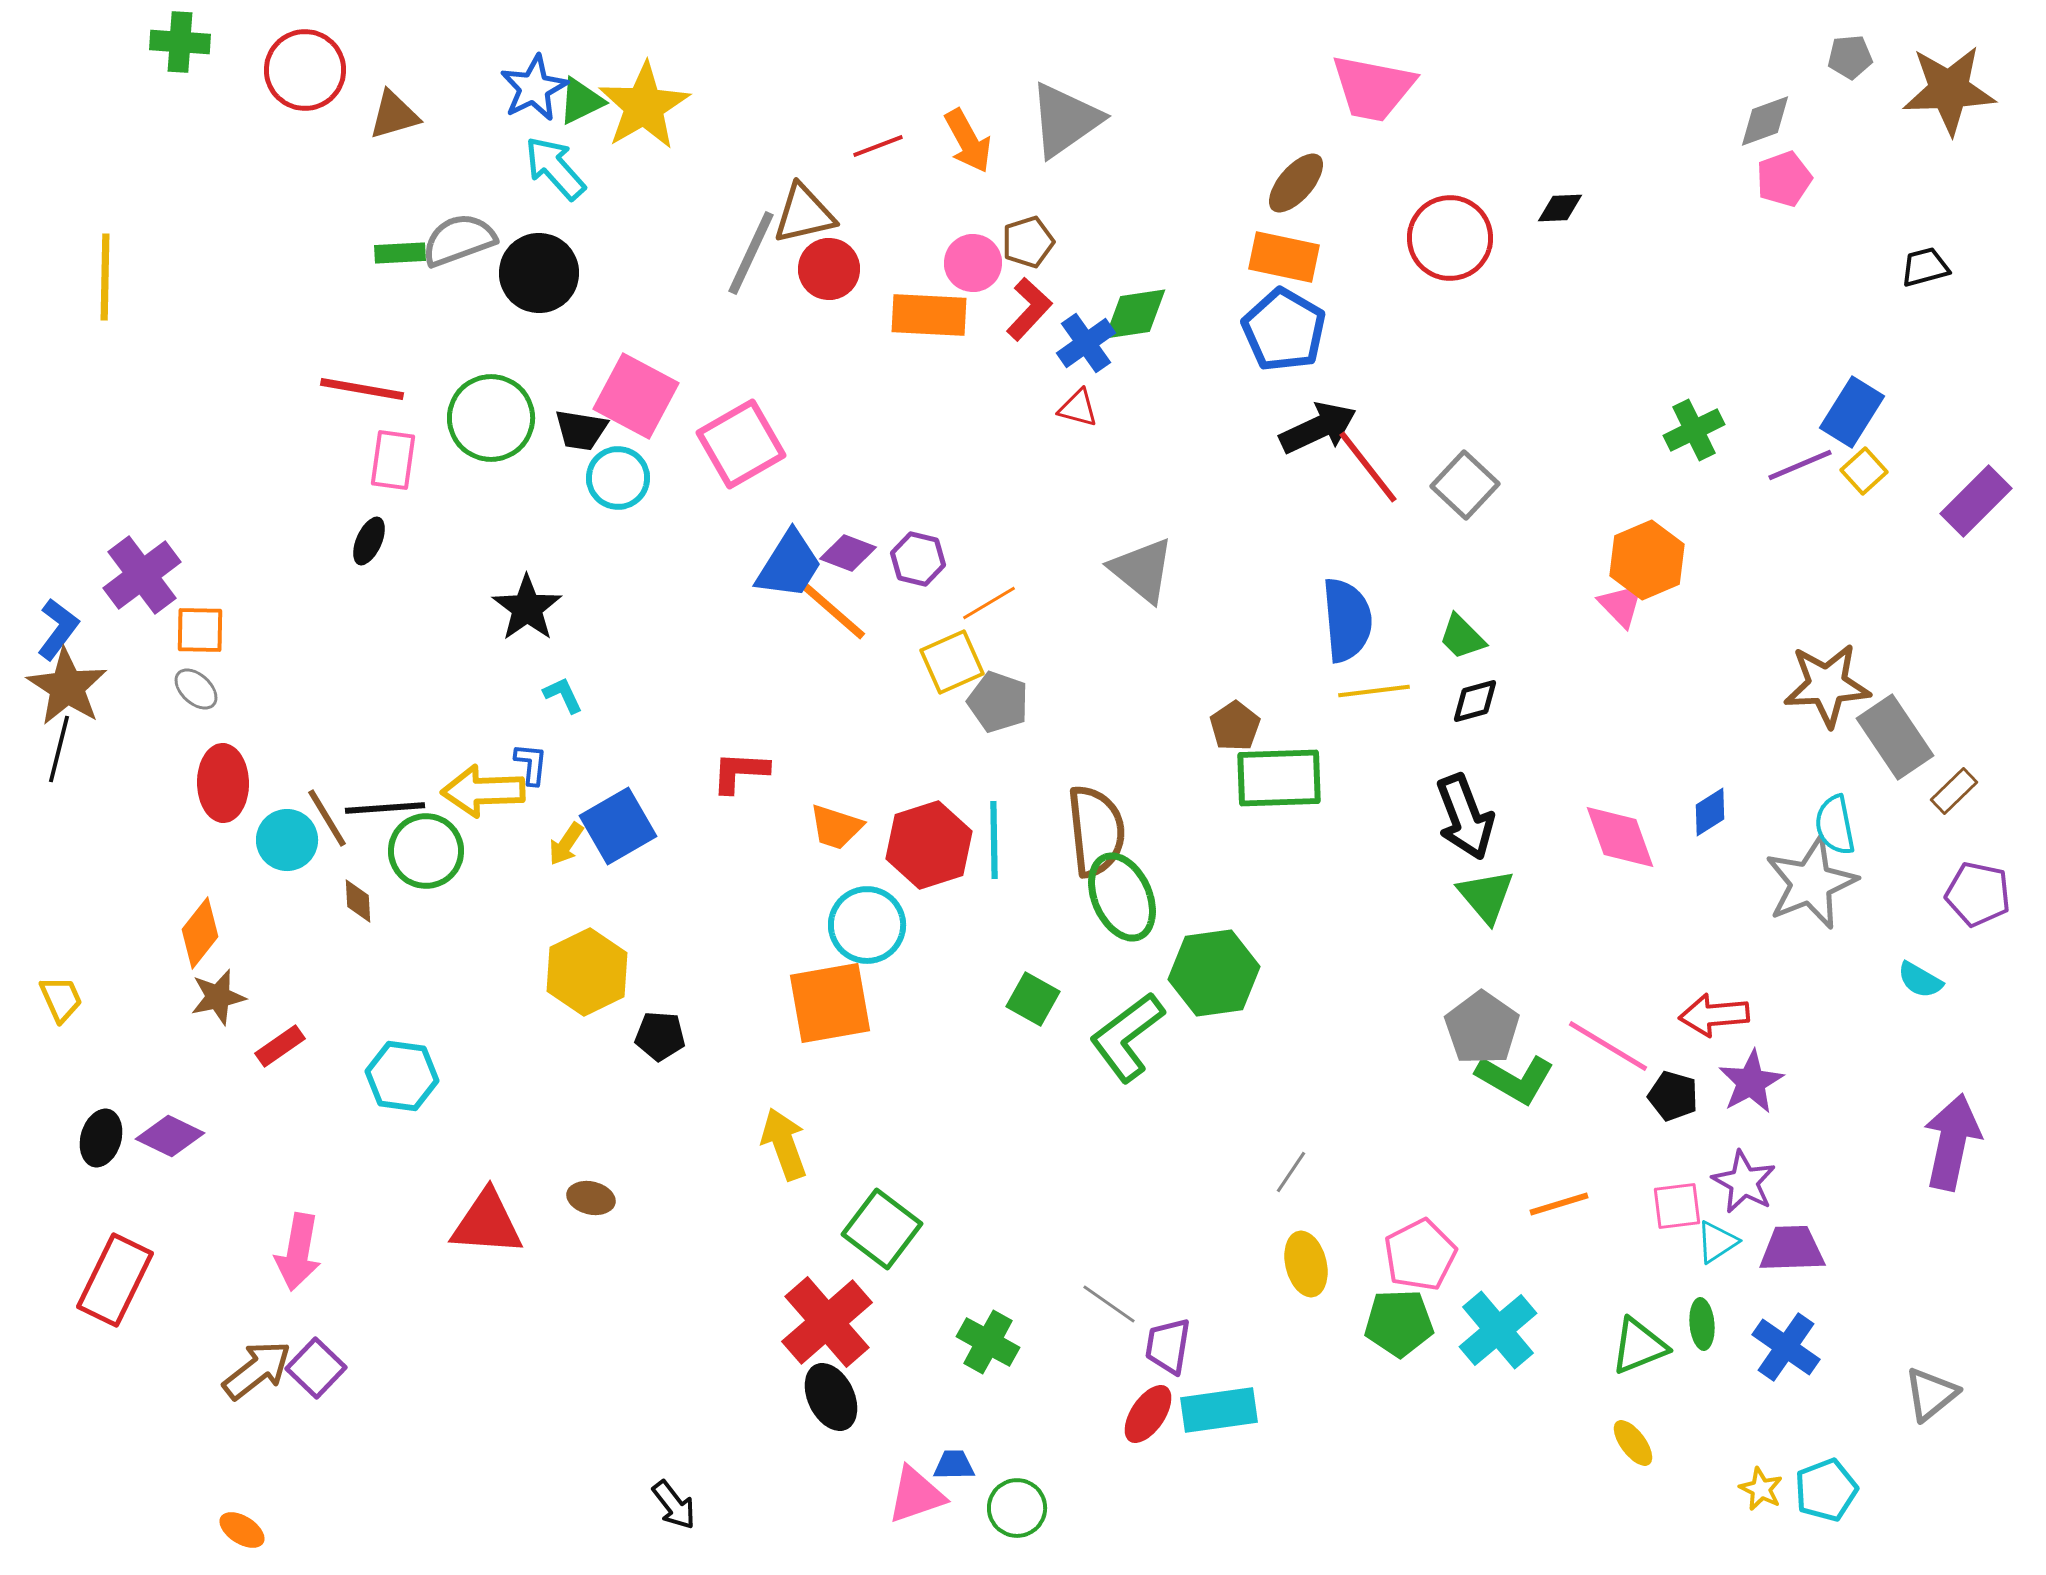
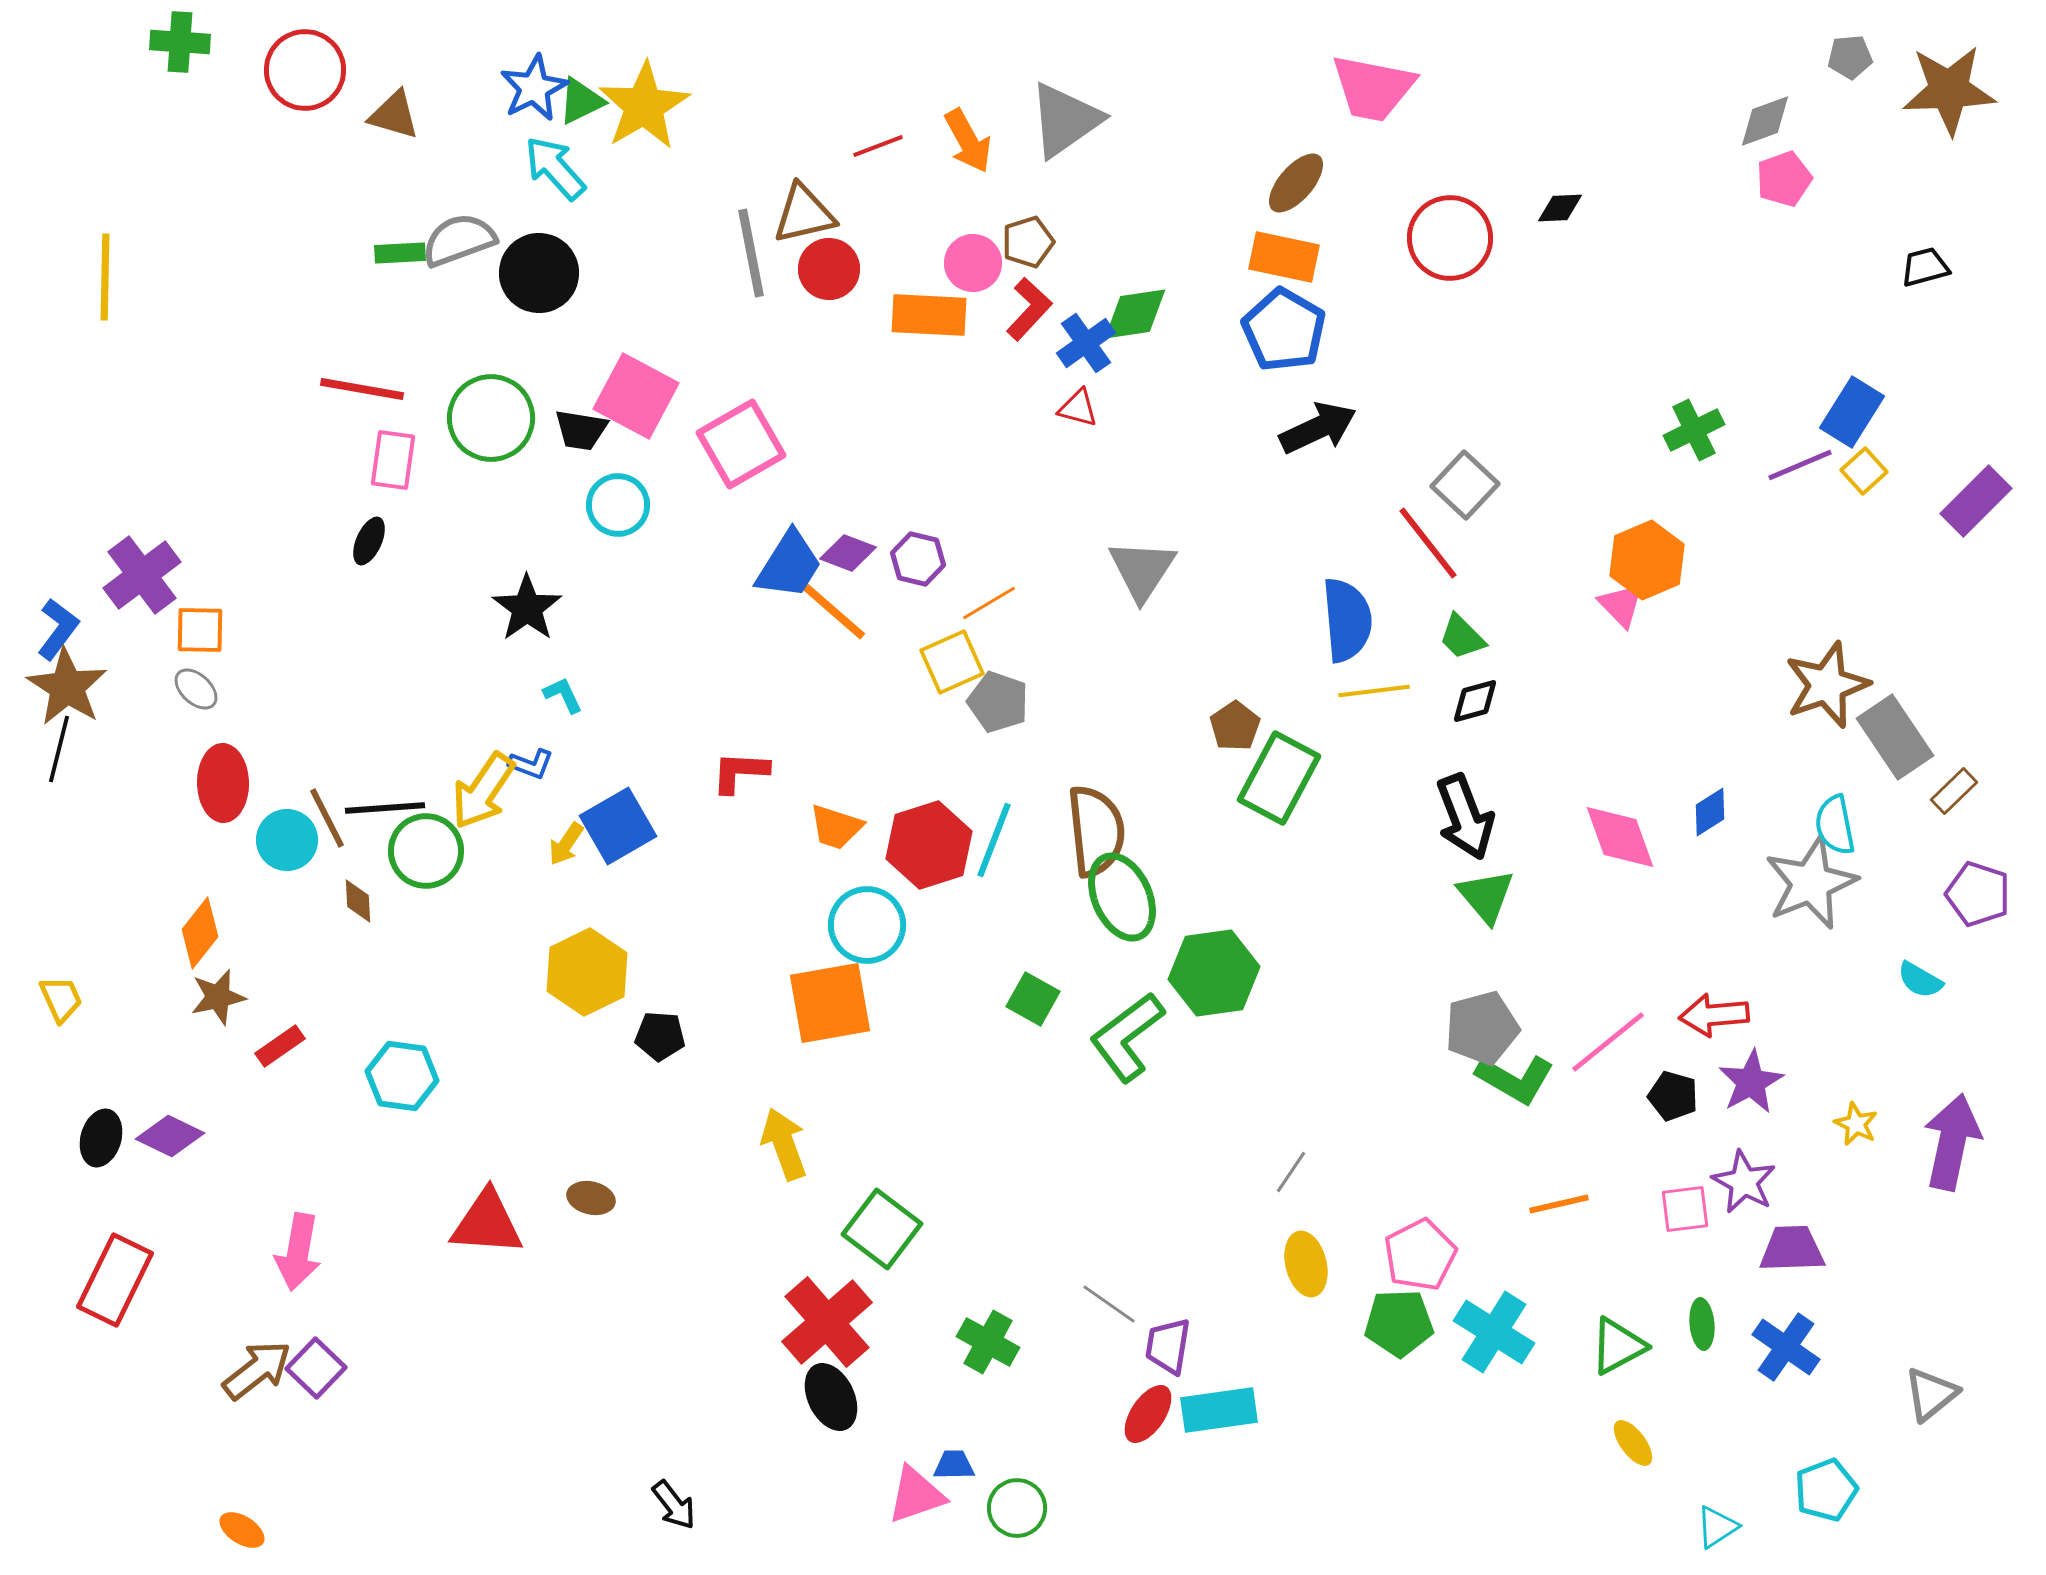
brown triangle at (394, 115): rotated 32 degrees clockwise
gray line at (751, 253): rotated 36 degrees counterclockwise
red line at (1368, 467): moved 60 px right, 76 px down
cyan circle at (618, 478): moved 27 px down
gray triangle at (1142, 570): rotated 24 degrees clockwise
brown star at (1827, 685): rotated 16 degrees counterclockwise
blue L-shape at (531, 764): rotated 105 degrees clockwise
green rectangle at (1279, 778): rotated 60 degrees counterclockwise
yellow arrow at (483, 791): rotated 54 degrees counterclockwise
brown line at (327, 818): rotated 4 degrees clockwise
cyan line at (994, 840): rotated 22 degrees clockwise
purple pentagon at (1978, 894): rotated 6 degrees clockwise
gray pentagon at (1482, 1028): rotated 22 degrees clockwise
pink line at (1608, 1046): moved 4 px up; rotated 70 degrees counterclockwise
orange line at (1559, 1204): rotated 4 degrees clockwise
pink square at (1677, 1206): moved 8 px right, 3 px down
cyan triangle at (1717, 1242): moved 285 px down
cyan cross at (1498, 1330): moved 4 px left, 2 px down; rotated 18 degrees counterclockwise
green triangle at (1639, 1346): moved 21 px left; rotated 6 degrees counterclockwise
yellow star at (1761, 1489): moved 95 px right, 365 px up
